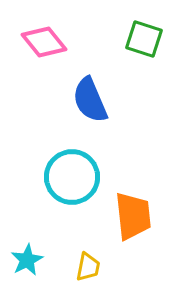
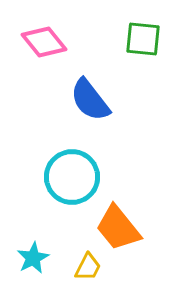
green square: moved 1 px left; rotated 12 degrees counterclockwise
blue semicircle: rotated 15 degrees counterclockwise
orange trapezoid: moved 15 px left, 12 px down; rotated 147 degrees clockwise
cyan star: moved 6 px right, 2 px up
yellow trapezoid: rotated 16 degrees clockwise
